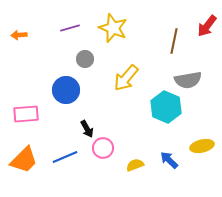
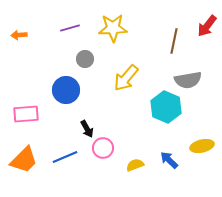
yellow star: rotated 24 degrees counterclockwise
